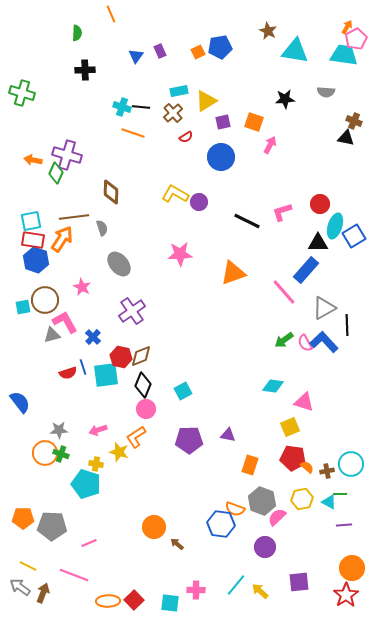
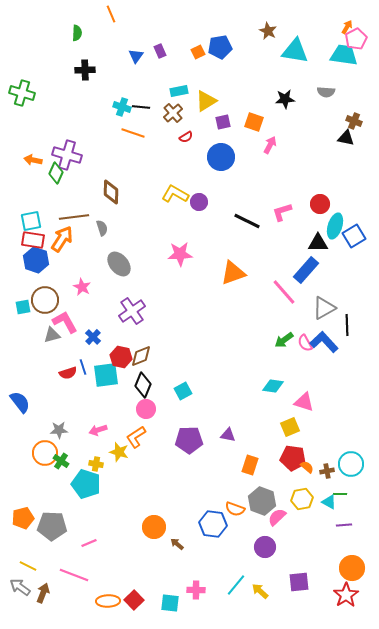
green cross at (61, 454): moved 7 px down; rotated 14 degrees clockwise
orange pentagon at (23, 518): rotated 15 degrees counterclockwise
blue hexagon at (221, 524): moved 8 px left
